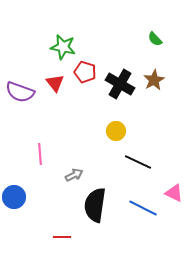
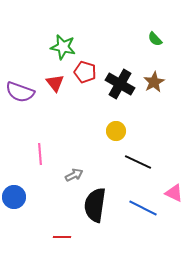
brown star: moved 2 px down
